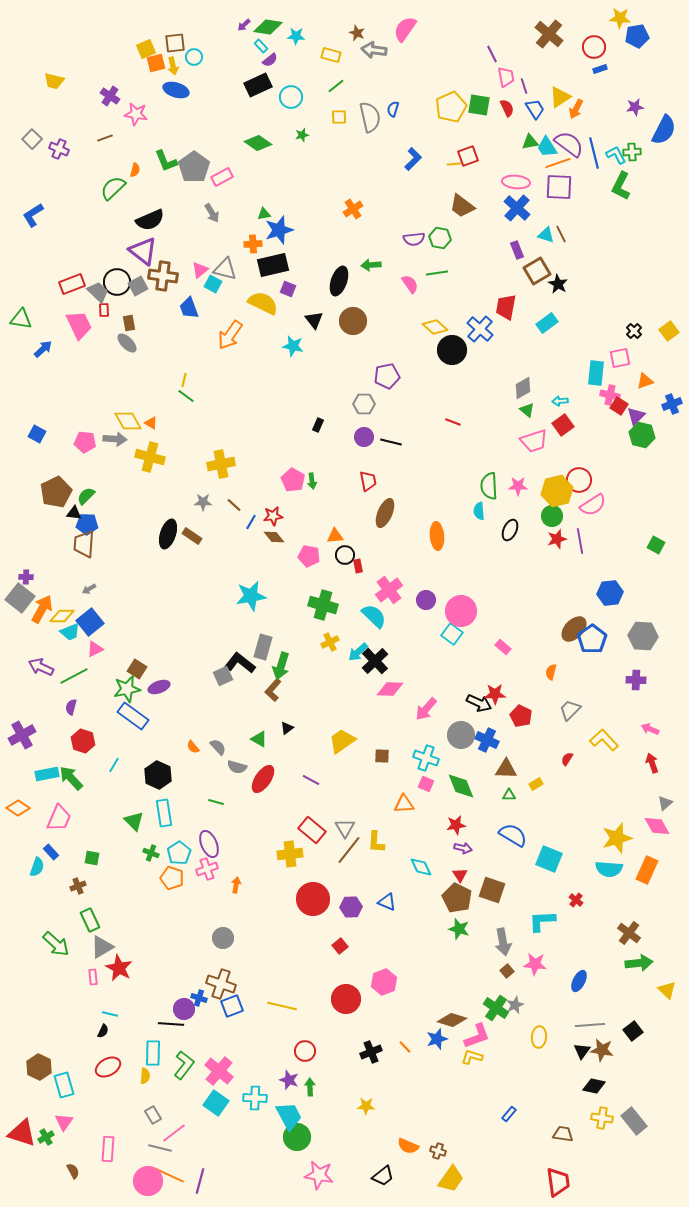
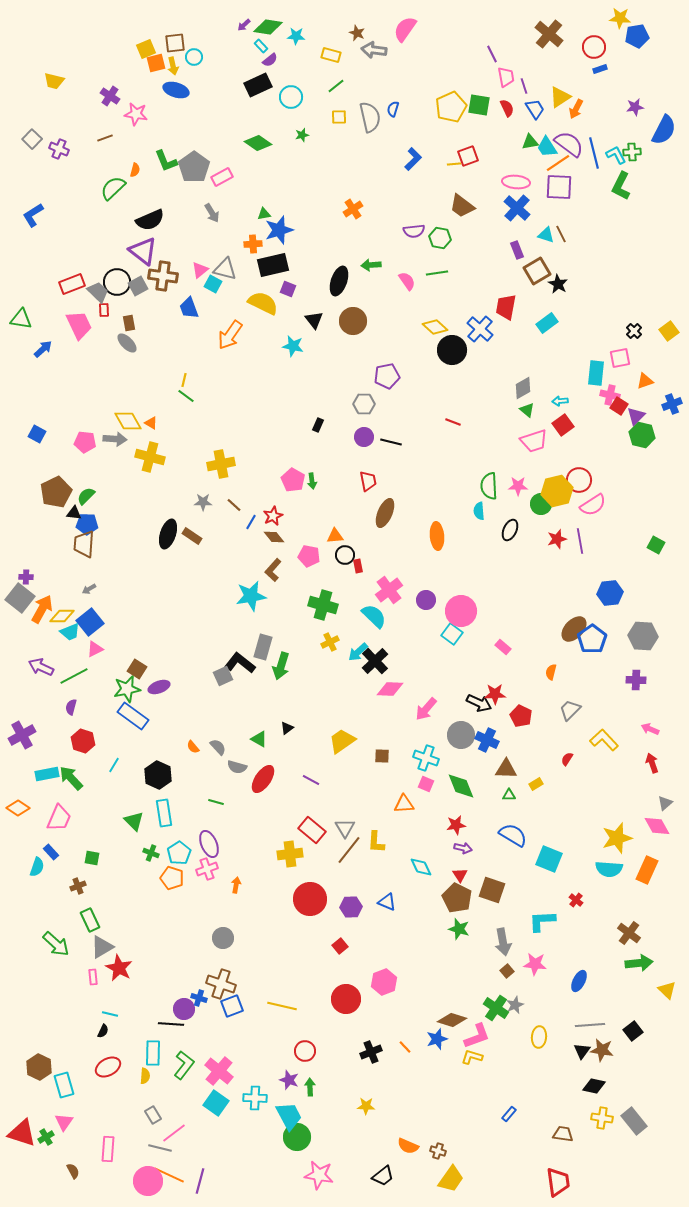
orange line at (558, 163): rotated 15 degrees counterclockwise
purple semicircle at (414, 239): moved 8 px up
pink semicircle at (410, 284): moved 3 px left, 3 px up
red star at (273, 516): rotated 18 degrees counterclockwise
green circle at (552, 516): moved 11 px left, 12 px up
brown L-shape at (273, 690): moved 120 px up
red circle at (313, 899): moved 3 px left
